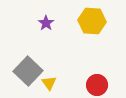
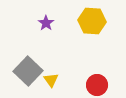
yellow triangle: moved 2 px right, 3 px up
